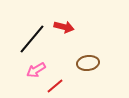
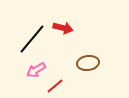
red arrow: moved 1 px left, 1 px down
